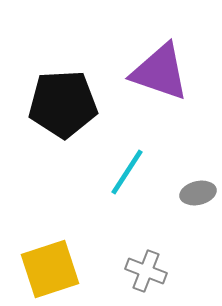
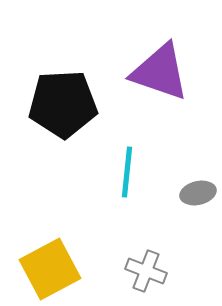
cyan line: rotated 27 degrees counterclockwise
yellow square: rotated 10 degrees counterclockwise
